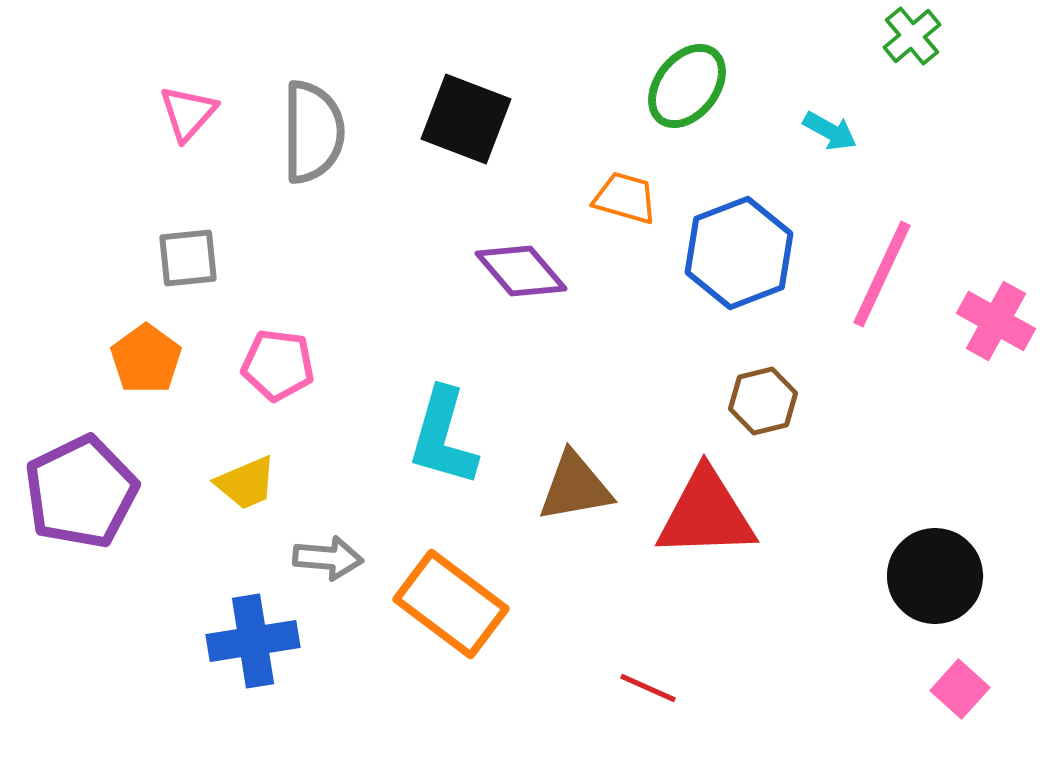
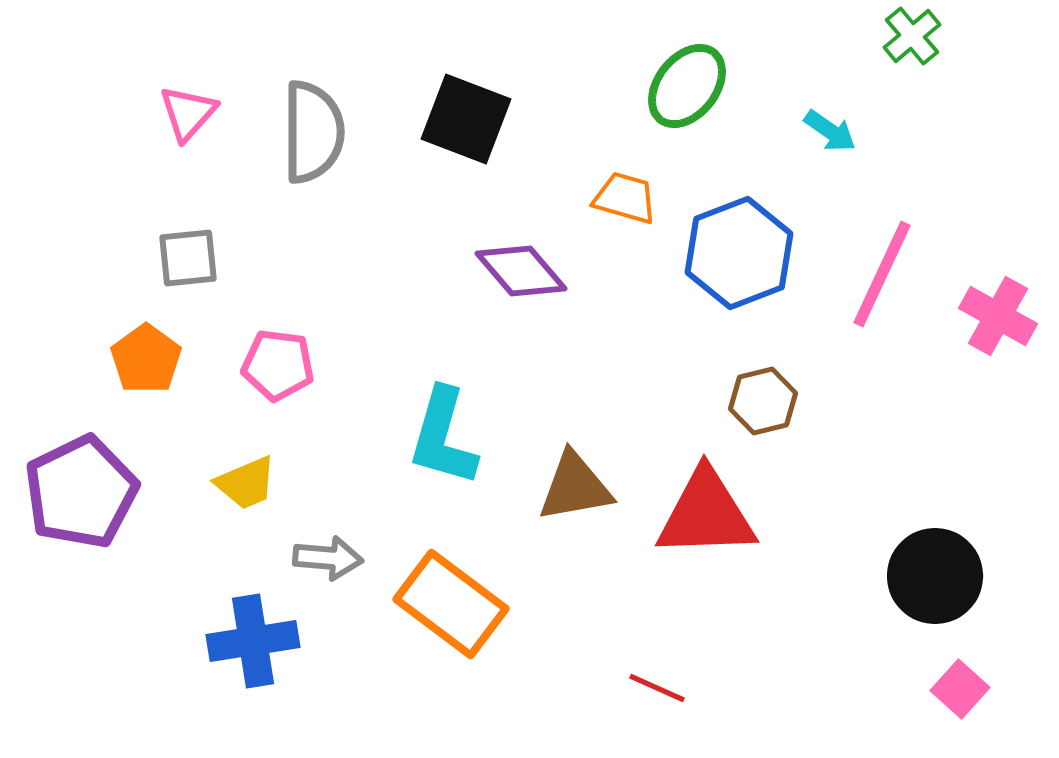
cyan arrow: rotated 6 degrees clockwise
pink cross: moved 2 px right, 5 px up
red line: moved 9 px right
